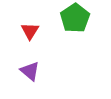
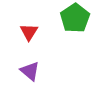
red triangle: moved 1 px left, 1 px down
